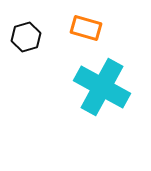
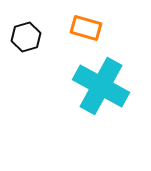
cyan cross: moved 1 px left, 1 px up
